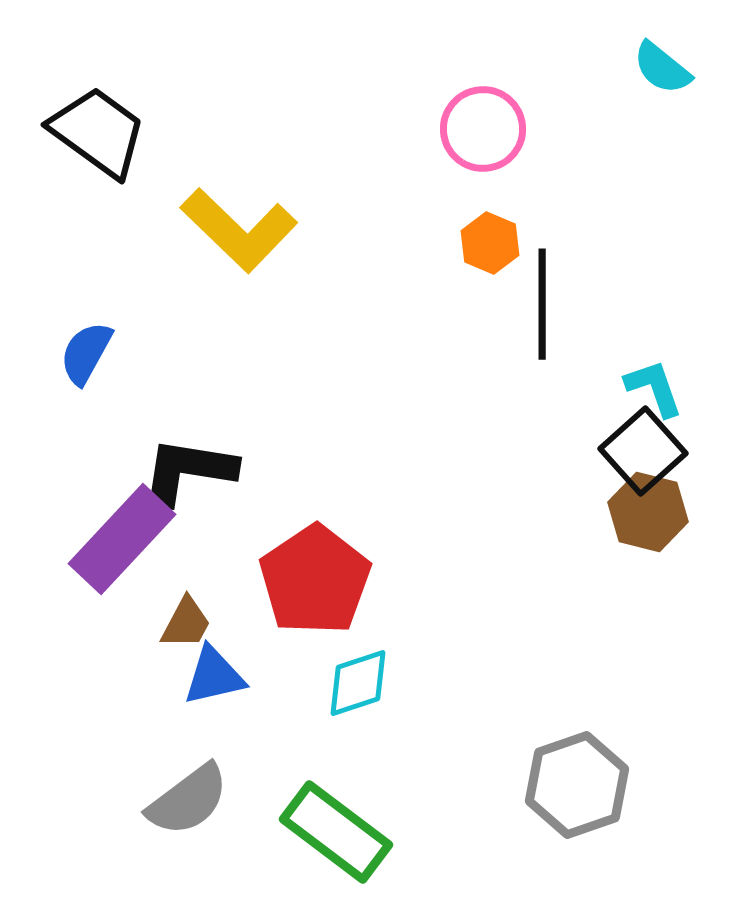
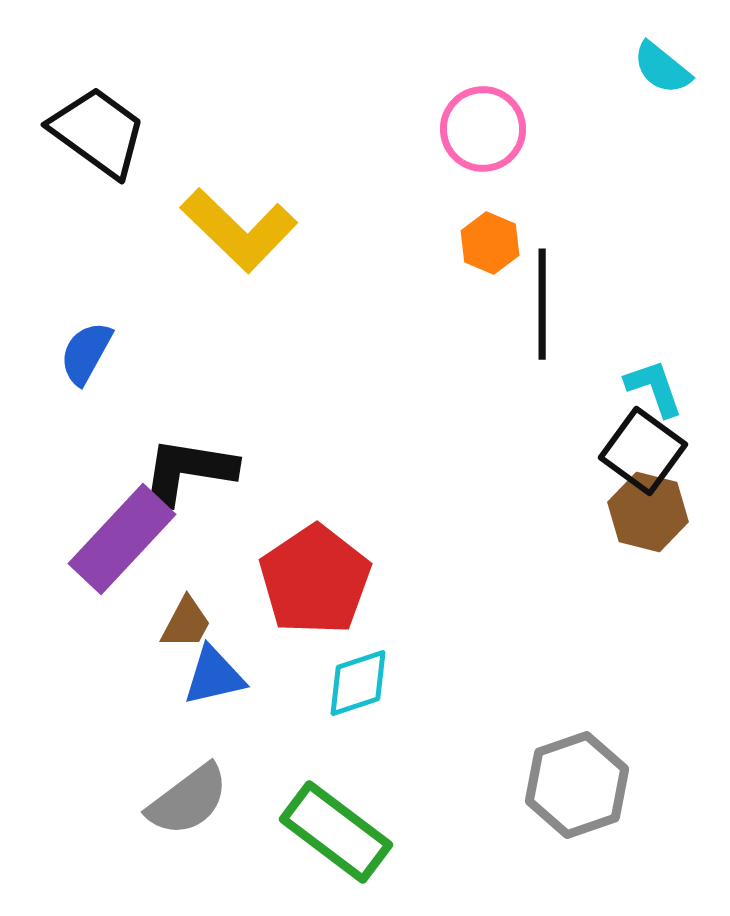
black square: rotated 12 degrees counterclockwise
